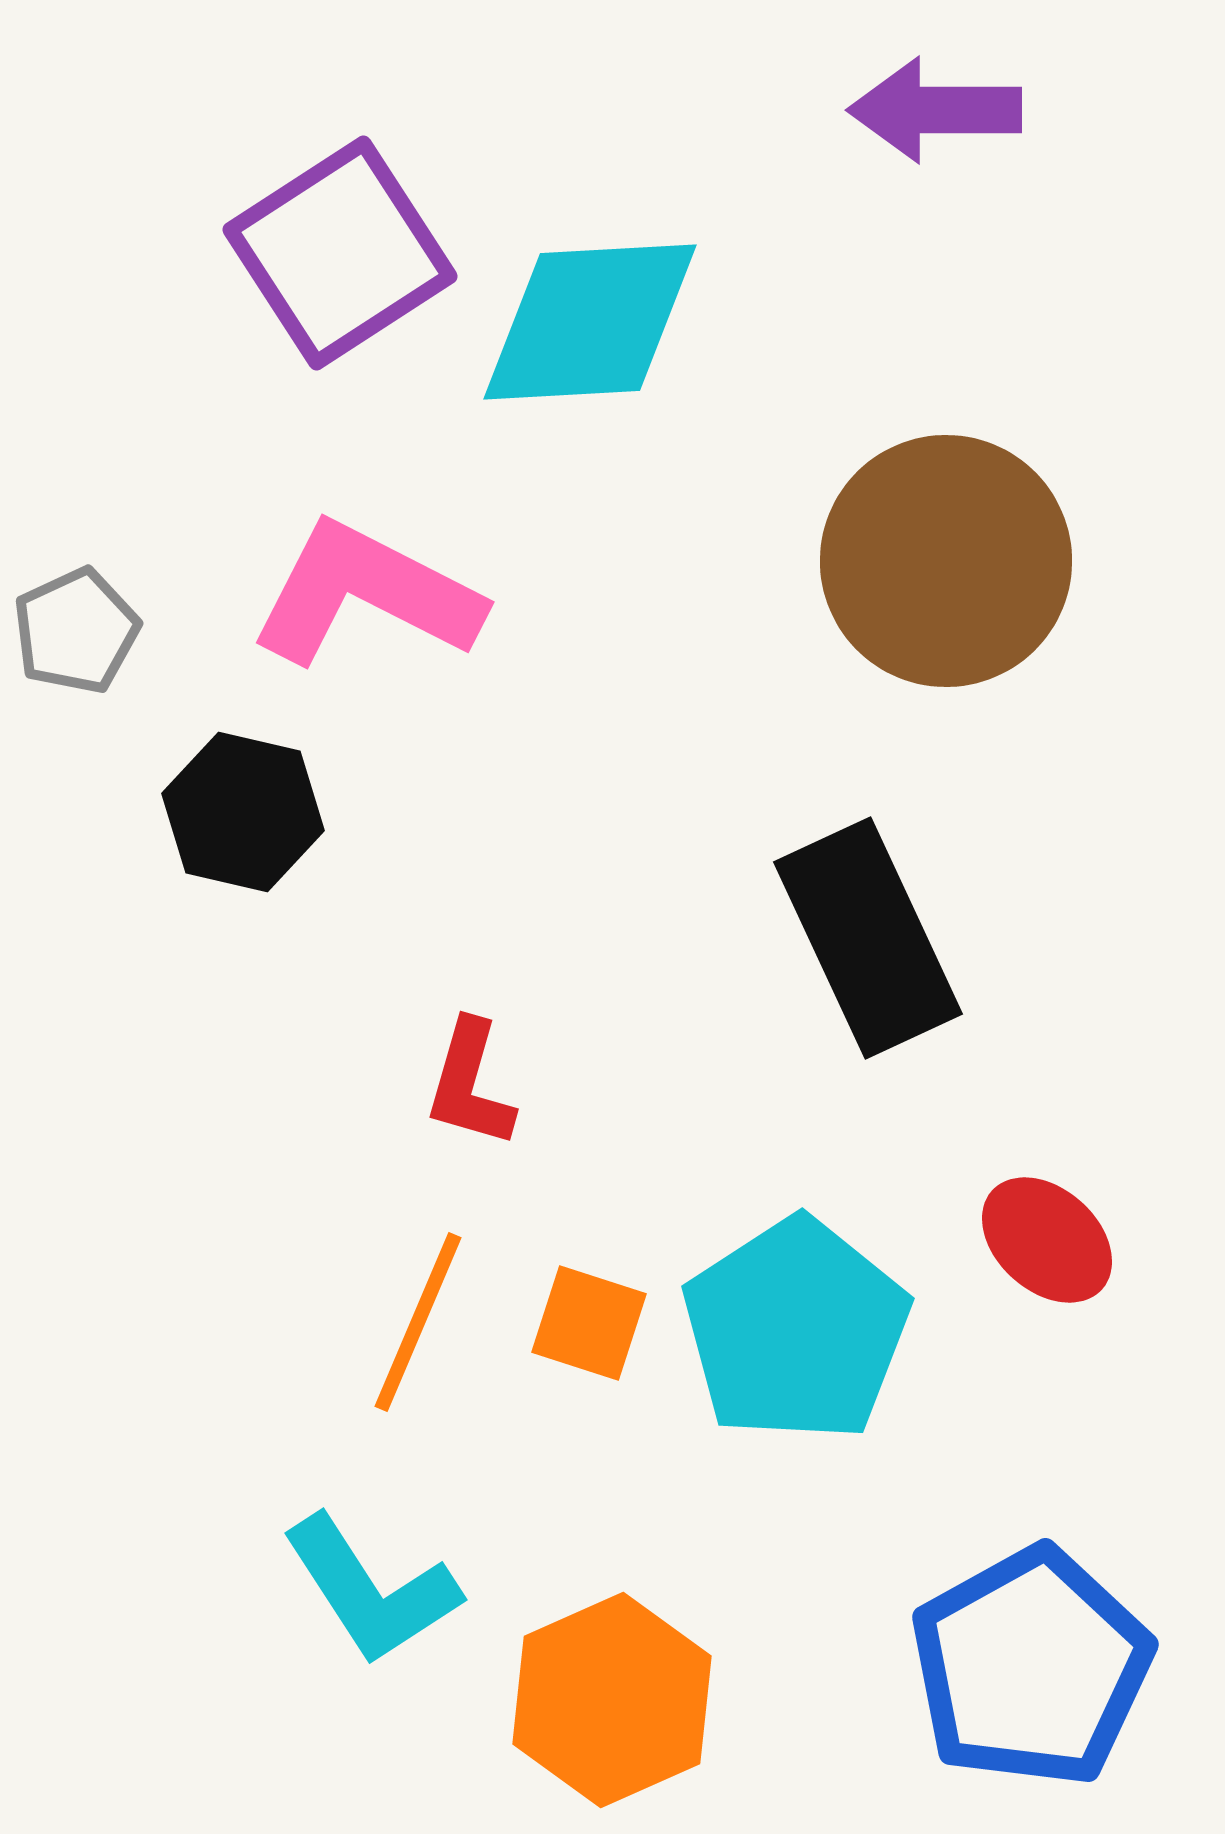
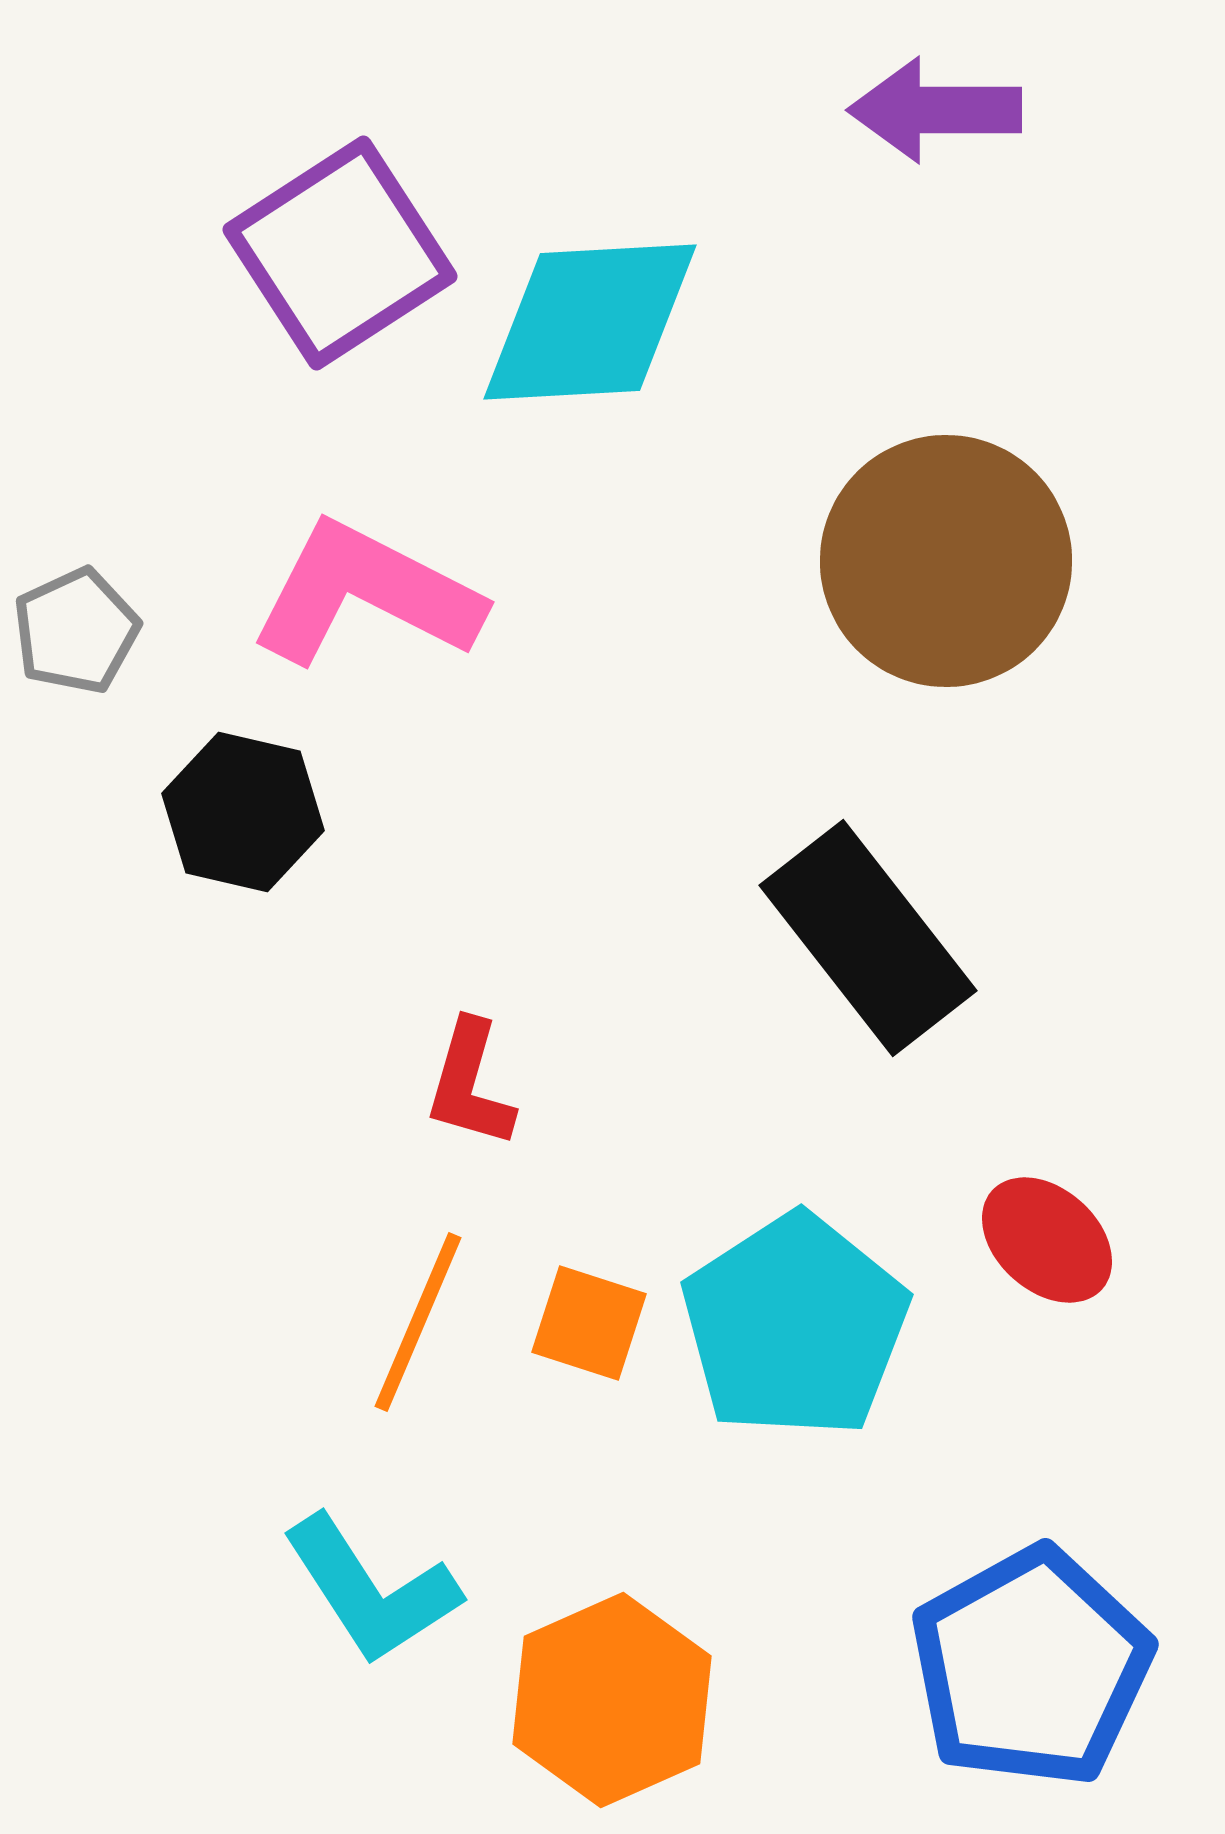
black rectangle: rotated 13 degrees counterclockwise
cyan pentagon: moved 1 px left, 4 px up
